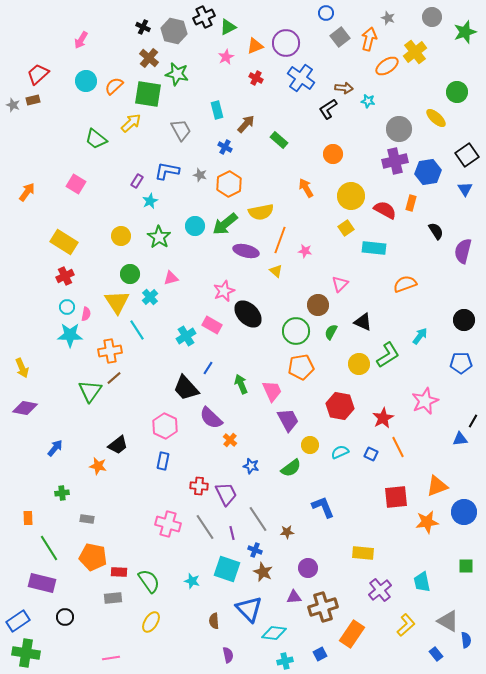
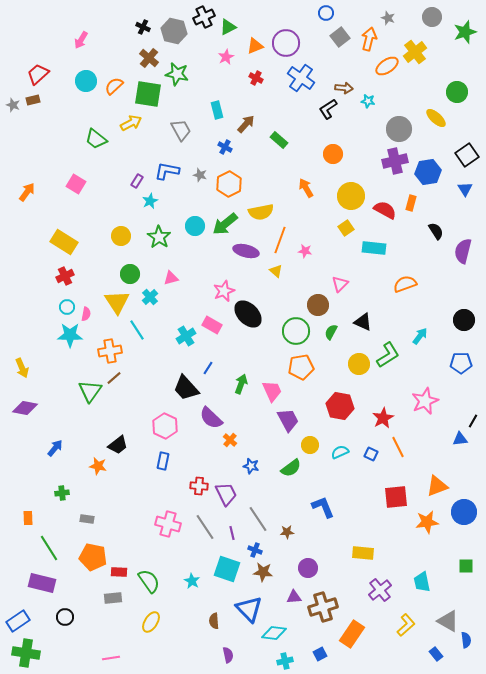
yellow arrow at (131, 123): rotated 15 degrees clockwise
green arrow at (241, 384): rotated 42 degrees clockwise
brown star at (263, 572): rotated 18 degrees counterclockwise
cyan star at (192, 581): rotated 14 degrees clockwise
